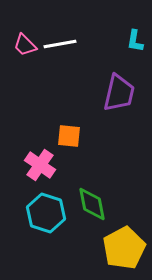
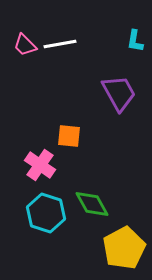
purple trapezoid: rotated 42 degrees counterclockwise
green diamond: rotated 18 degrees counterclockwise
